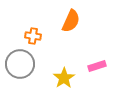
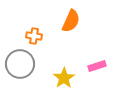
orange cross: moved 1 px right
